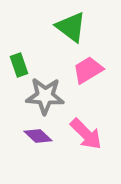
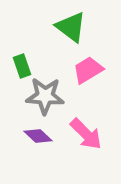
green rectangle: moved 3 px right, 1 px down
